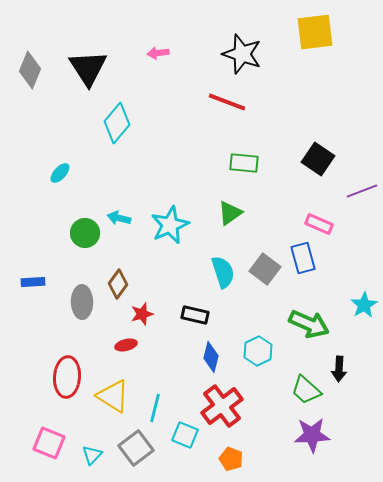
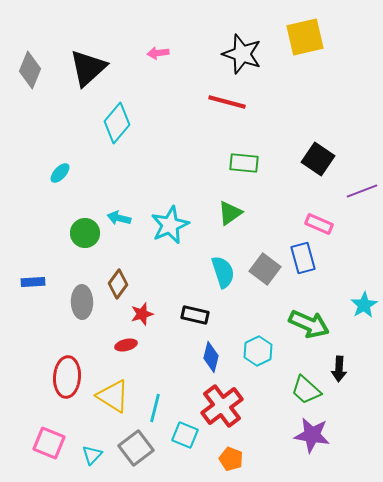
yellow square at (315, 32): moved 10 px left, 5 px down; rotated 6 degrees counterclockwise
black triangle at (88, 68): rotated 21 degrees clockwise
red line at (227, 102): rotated 6 degrees counterclockwise
purple star at (312, 435): rotated 12 degrees clockwise
